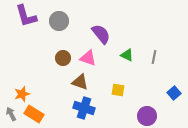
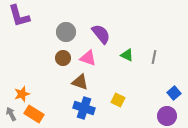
purple L-shape: moved 7 px left
gray circle: moved 7 px right, 11 px down
yellow square: moved 10 px down; rotated 16 degrees clockwise
purple circle: moved 20 px right
